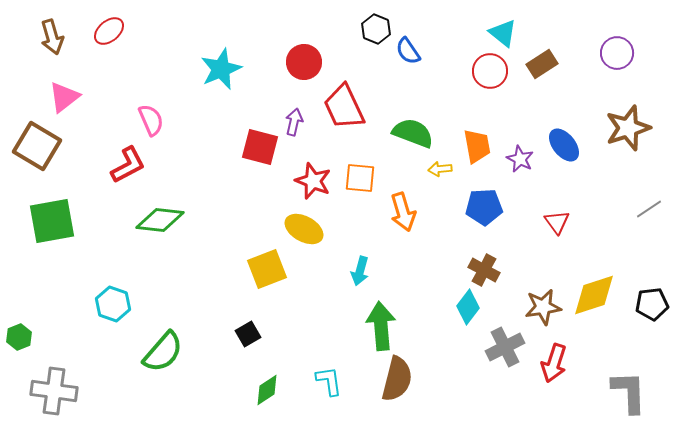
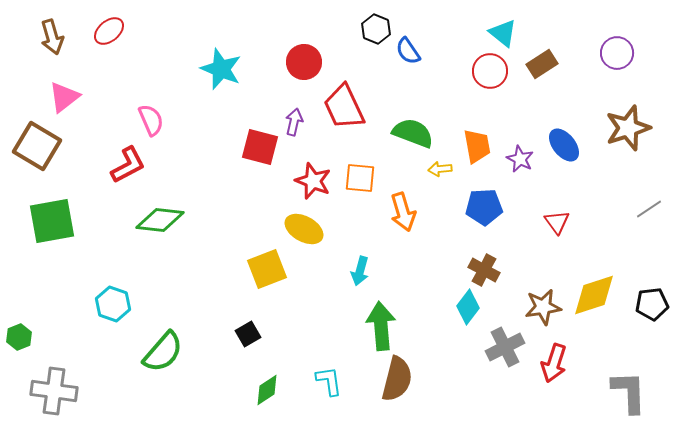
cyan star at (221, 69): rotated 27 degrees counterclockwise
